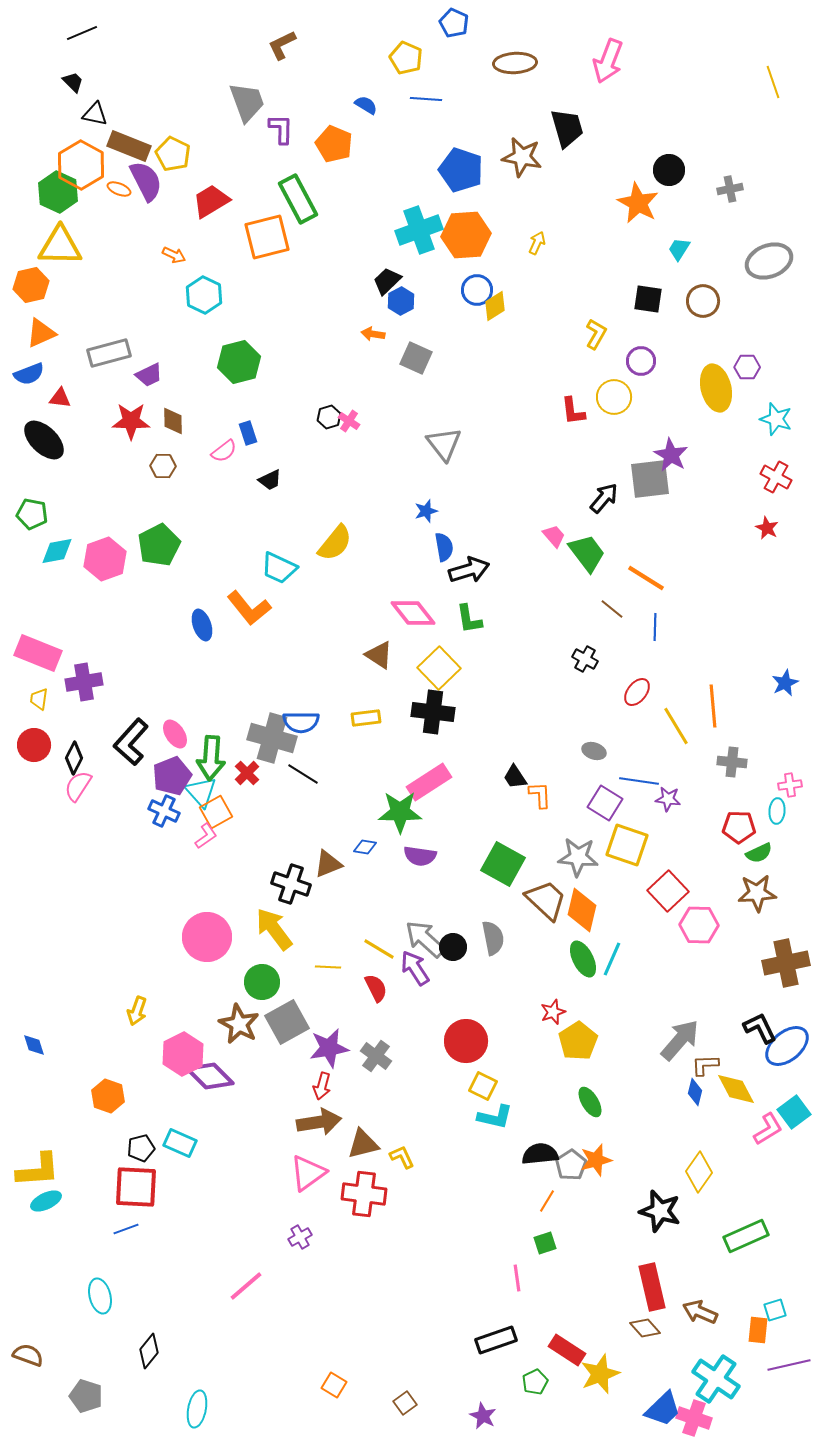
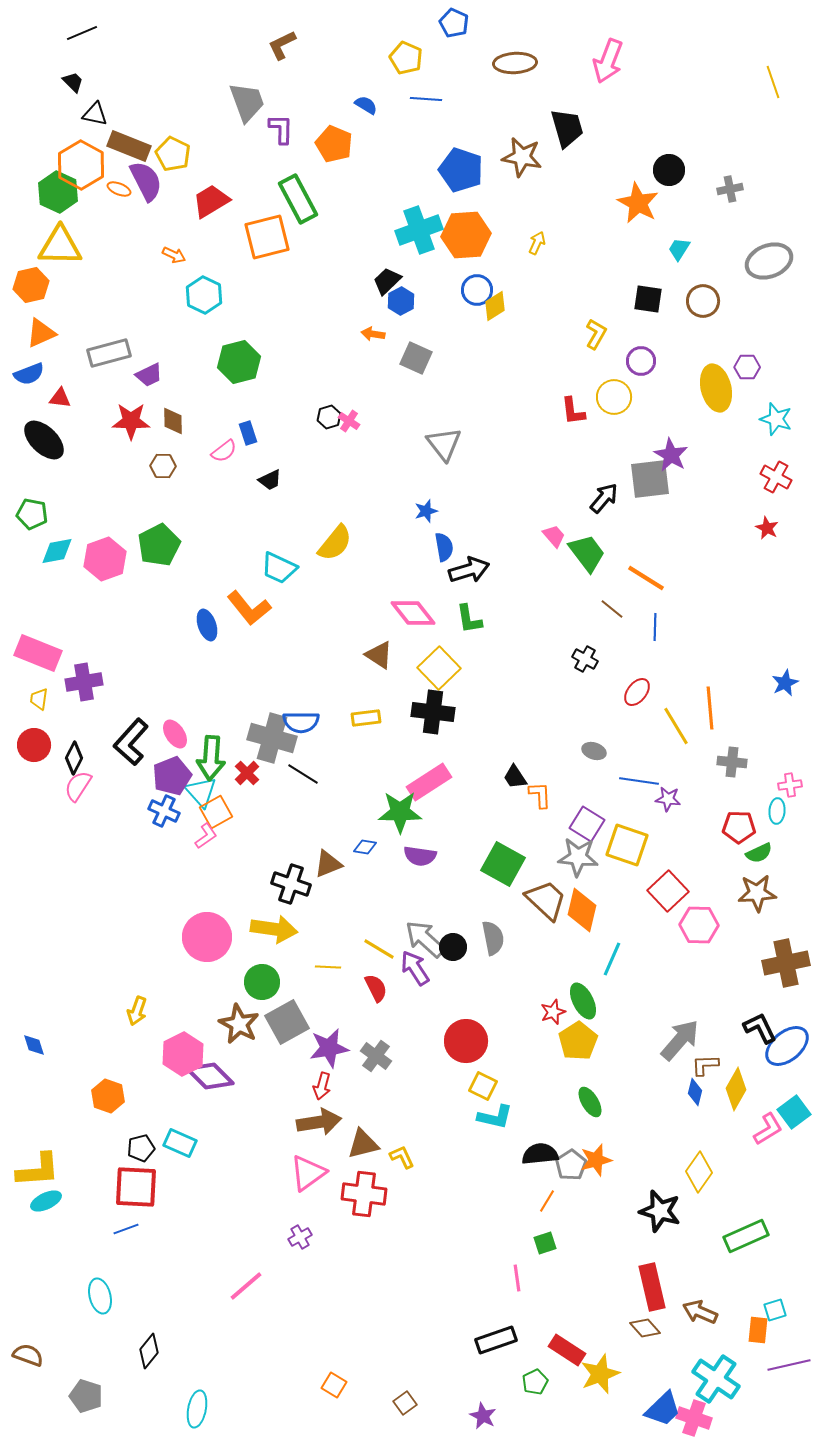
blue ellipse at (202, 625): moved 5 px right
orange line at (713, 706): moved 3 px left, 2 px down
purple square at (605, 803): moved 18 px left, 21 px down
yellow arrow at (274, 929): rotated 135 degrees clockwise
green ellipse at (583, 959): moved 42 px down
yellow diamond at (736, 1089): rotated 57 degrees clockwise
